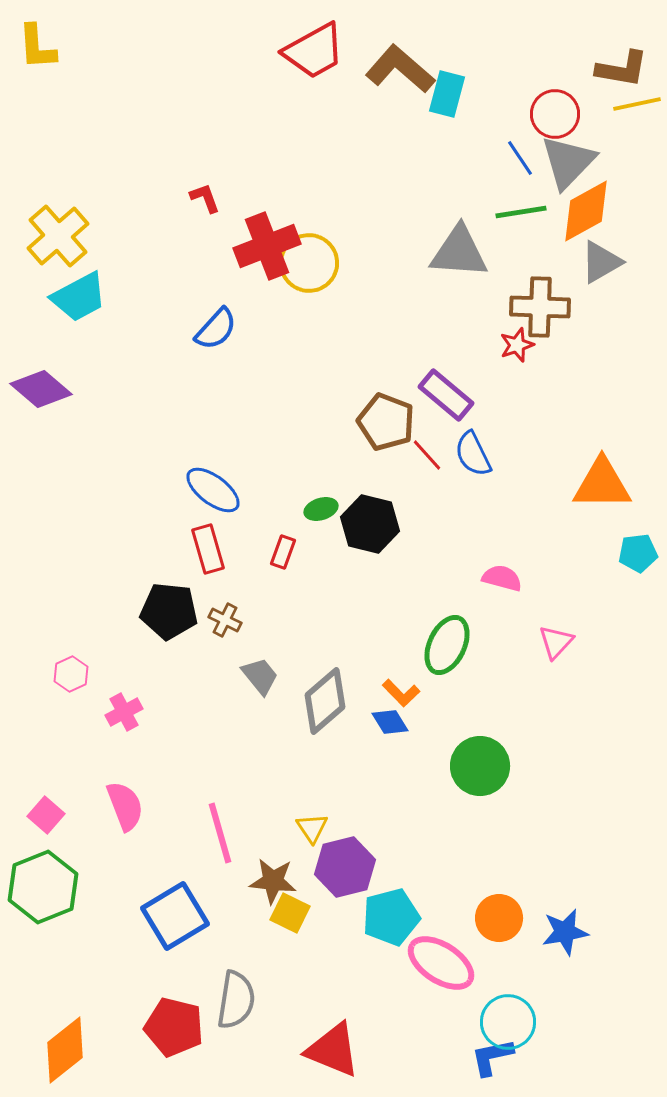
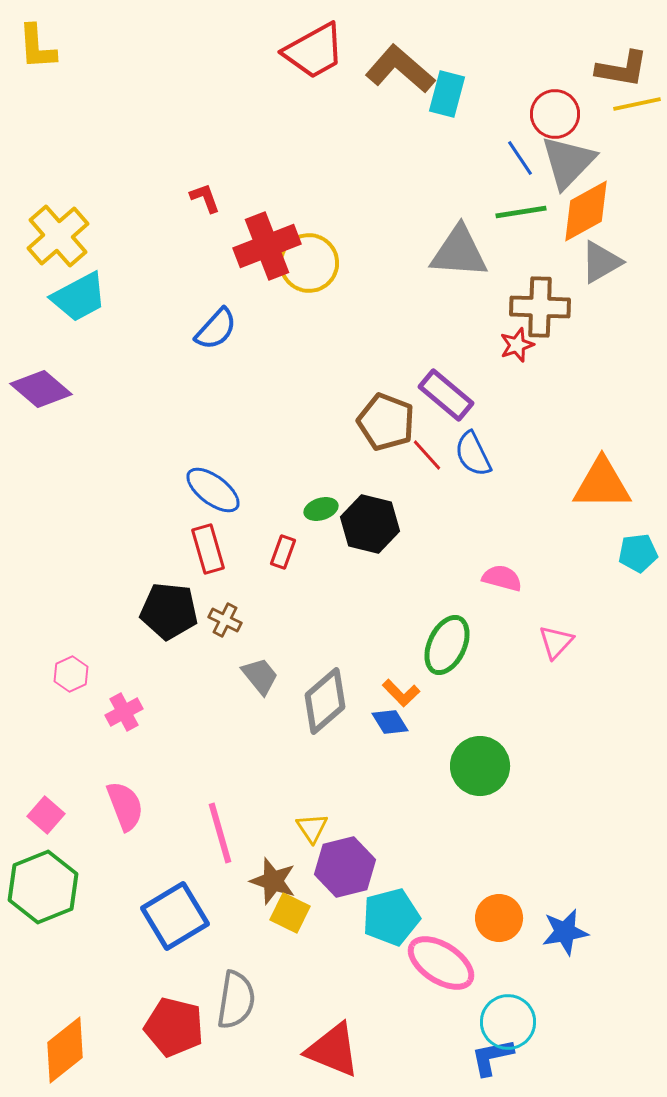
brown star at (273, 881): rotated 12 degrees clockwise
